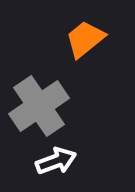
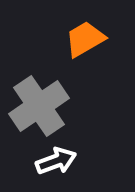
orange trapezoid: rotated 9 degrees clockwise
